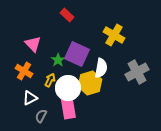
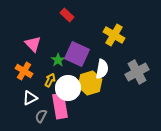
white semicircle: moved 1 px right, 1 px down
pink rectangle: moved 8 px left
